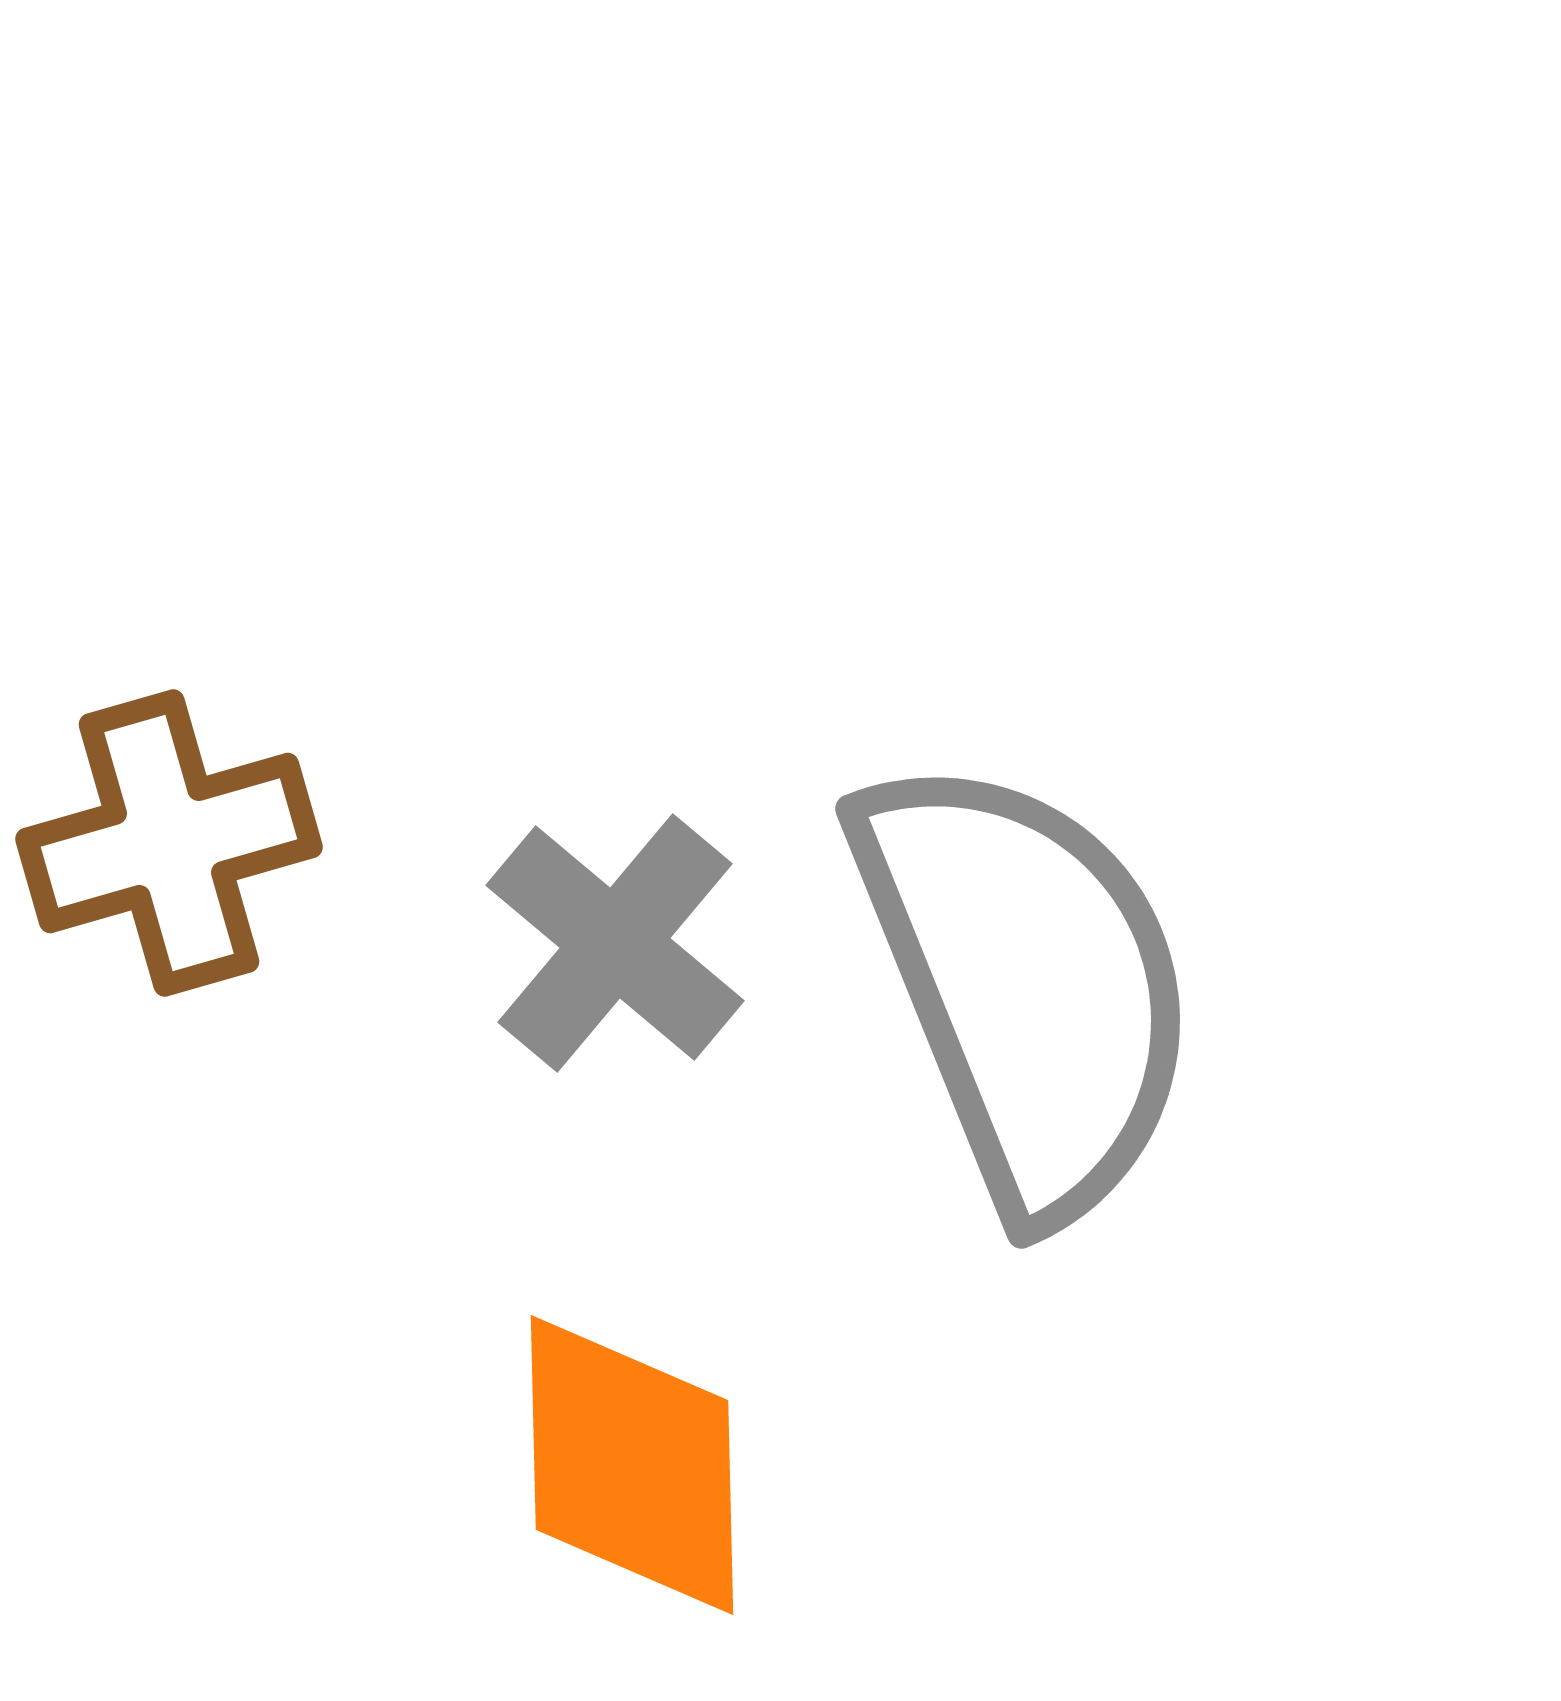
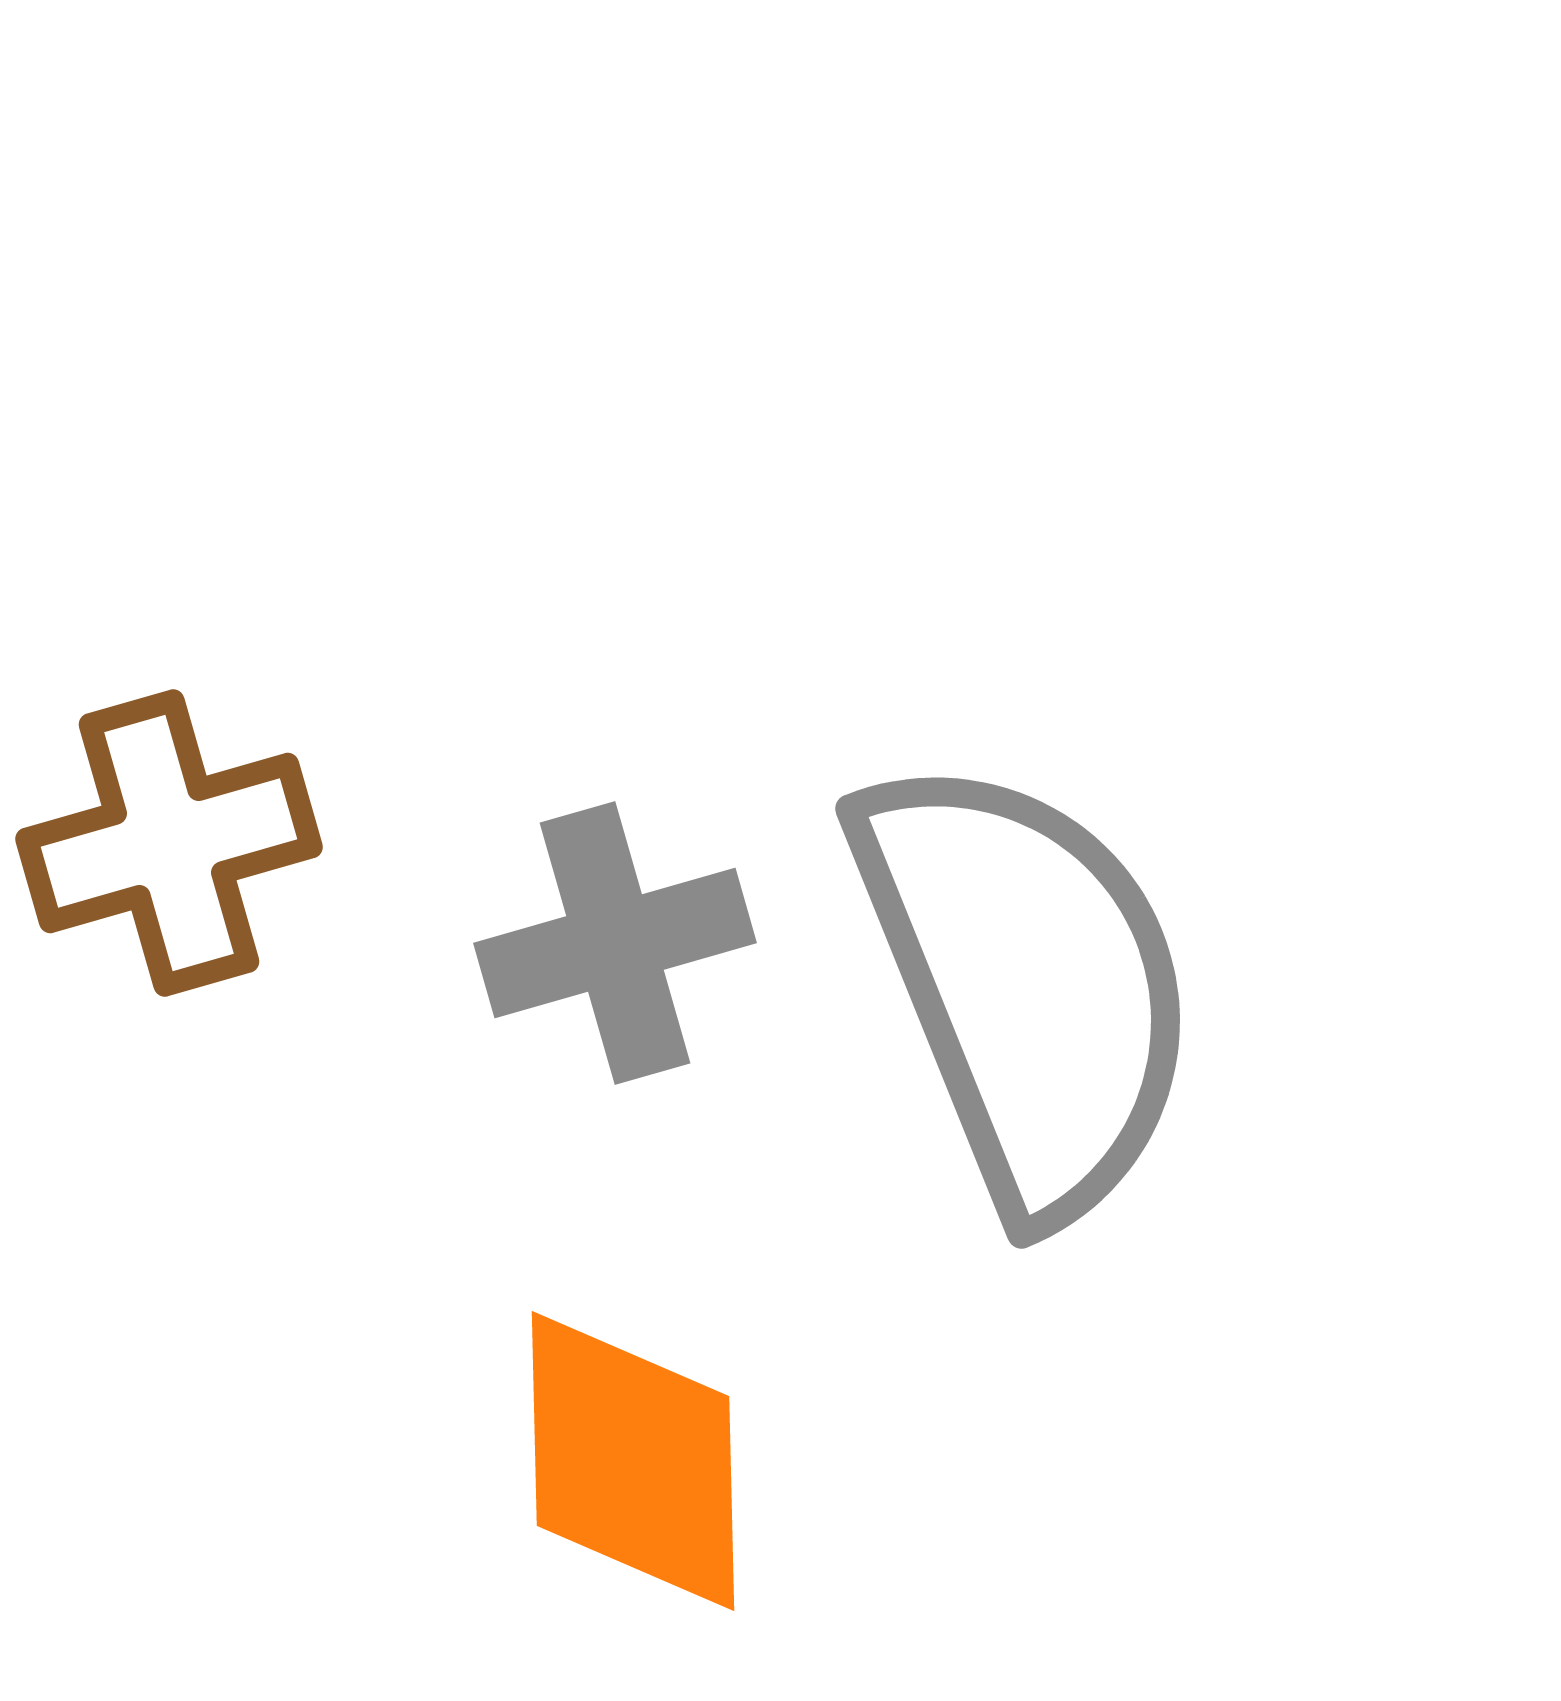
gray cross: rotated 34 degrees clockwise
orange diamond: moved 1 px right, 4 px up
